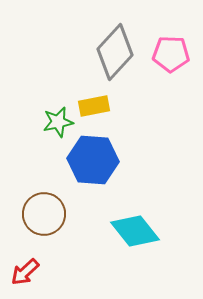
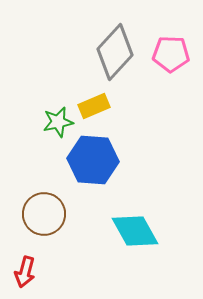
yellow rectangle: rotated 12 degrees counterclockwise
cyan diamond: rotated 9 degrees clockwise
red arrow: rotated 32 degrees counterclockwise
